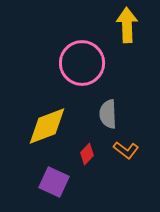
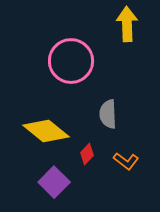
yellow arrow: moved 1 px up
pink circle: moved 11 px left, 2 px up
yellow diamond: moved 1 px left, 5 px down; rotated 60 degrees clockwise
orange L-shape: moved 11 px down
purple square: rotated 20 degrees clockwise
